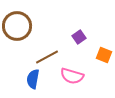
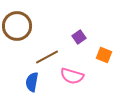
blue semicircle: moved 1 px left, 3 px down
